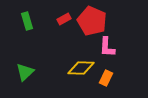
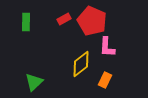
green rectangle: moved 1 px left, 1 px down; rotated 18 degrees clockwise
yellow diamond: moved 4 px up; rotated 40 degrees counterclockwise
green triangle: moved 9 px right, 10 px down
orange rectangle: moved 1 px left, 2 px down
